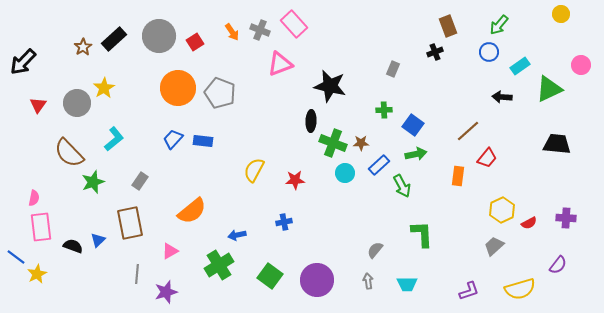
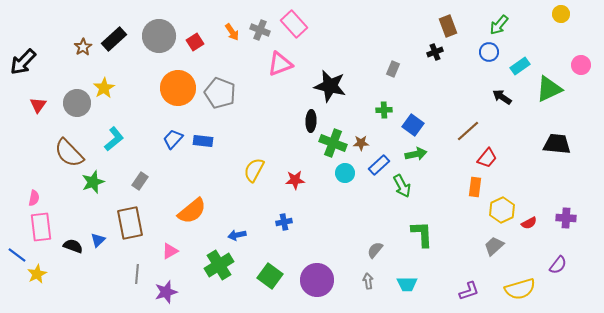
black arrow at (502, 97): rotated 30 degrees clockwise
orange rectangle at (458, 176): moved 17 px right, 11 px down
blue line at (16, 257): moved 1 px right, 2 px up
